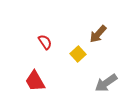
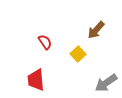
brown arrow: moved 2 px left, 4 px up
red trapezoid: moved 1 px right, 1 px up; rotated 25 degrees clockwise
